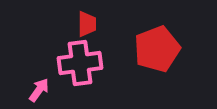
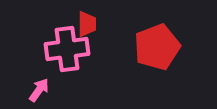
red pentagon: moved 2 px up
pink cross: moved 13 px left, 14 px up
